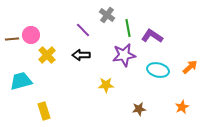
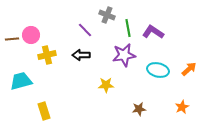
gray cross: rotated 14 degrees counterclockwise
purple line: moved 2 px right
purple L-shape: moved 1 px right, 4 px up
yellow cross: rotated 30 degrees clockwise
orange arrow: moved 1 px left, 2 px down
